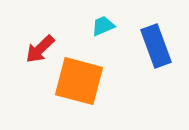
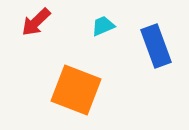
red arrow: moved 4 px left, 27 px up
orange square: moved 3 px left, 9 px down; rotated 6 degrees clockwise
